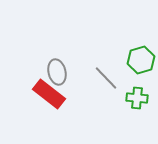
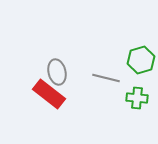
gray line: rotated 32 degrees counterclockwise
